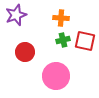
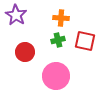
purple star: rotated 20 degrees counterclockwise
green cross: moved 5 px left
